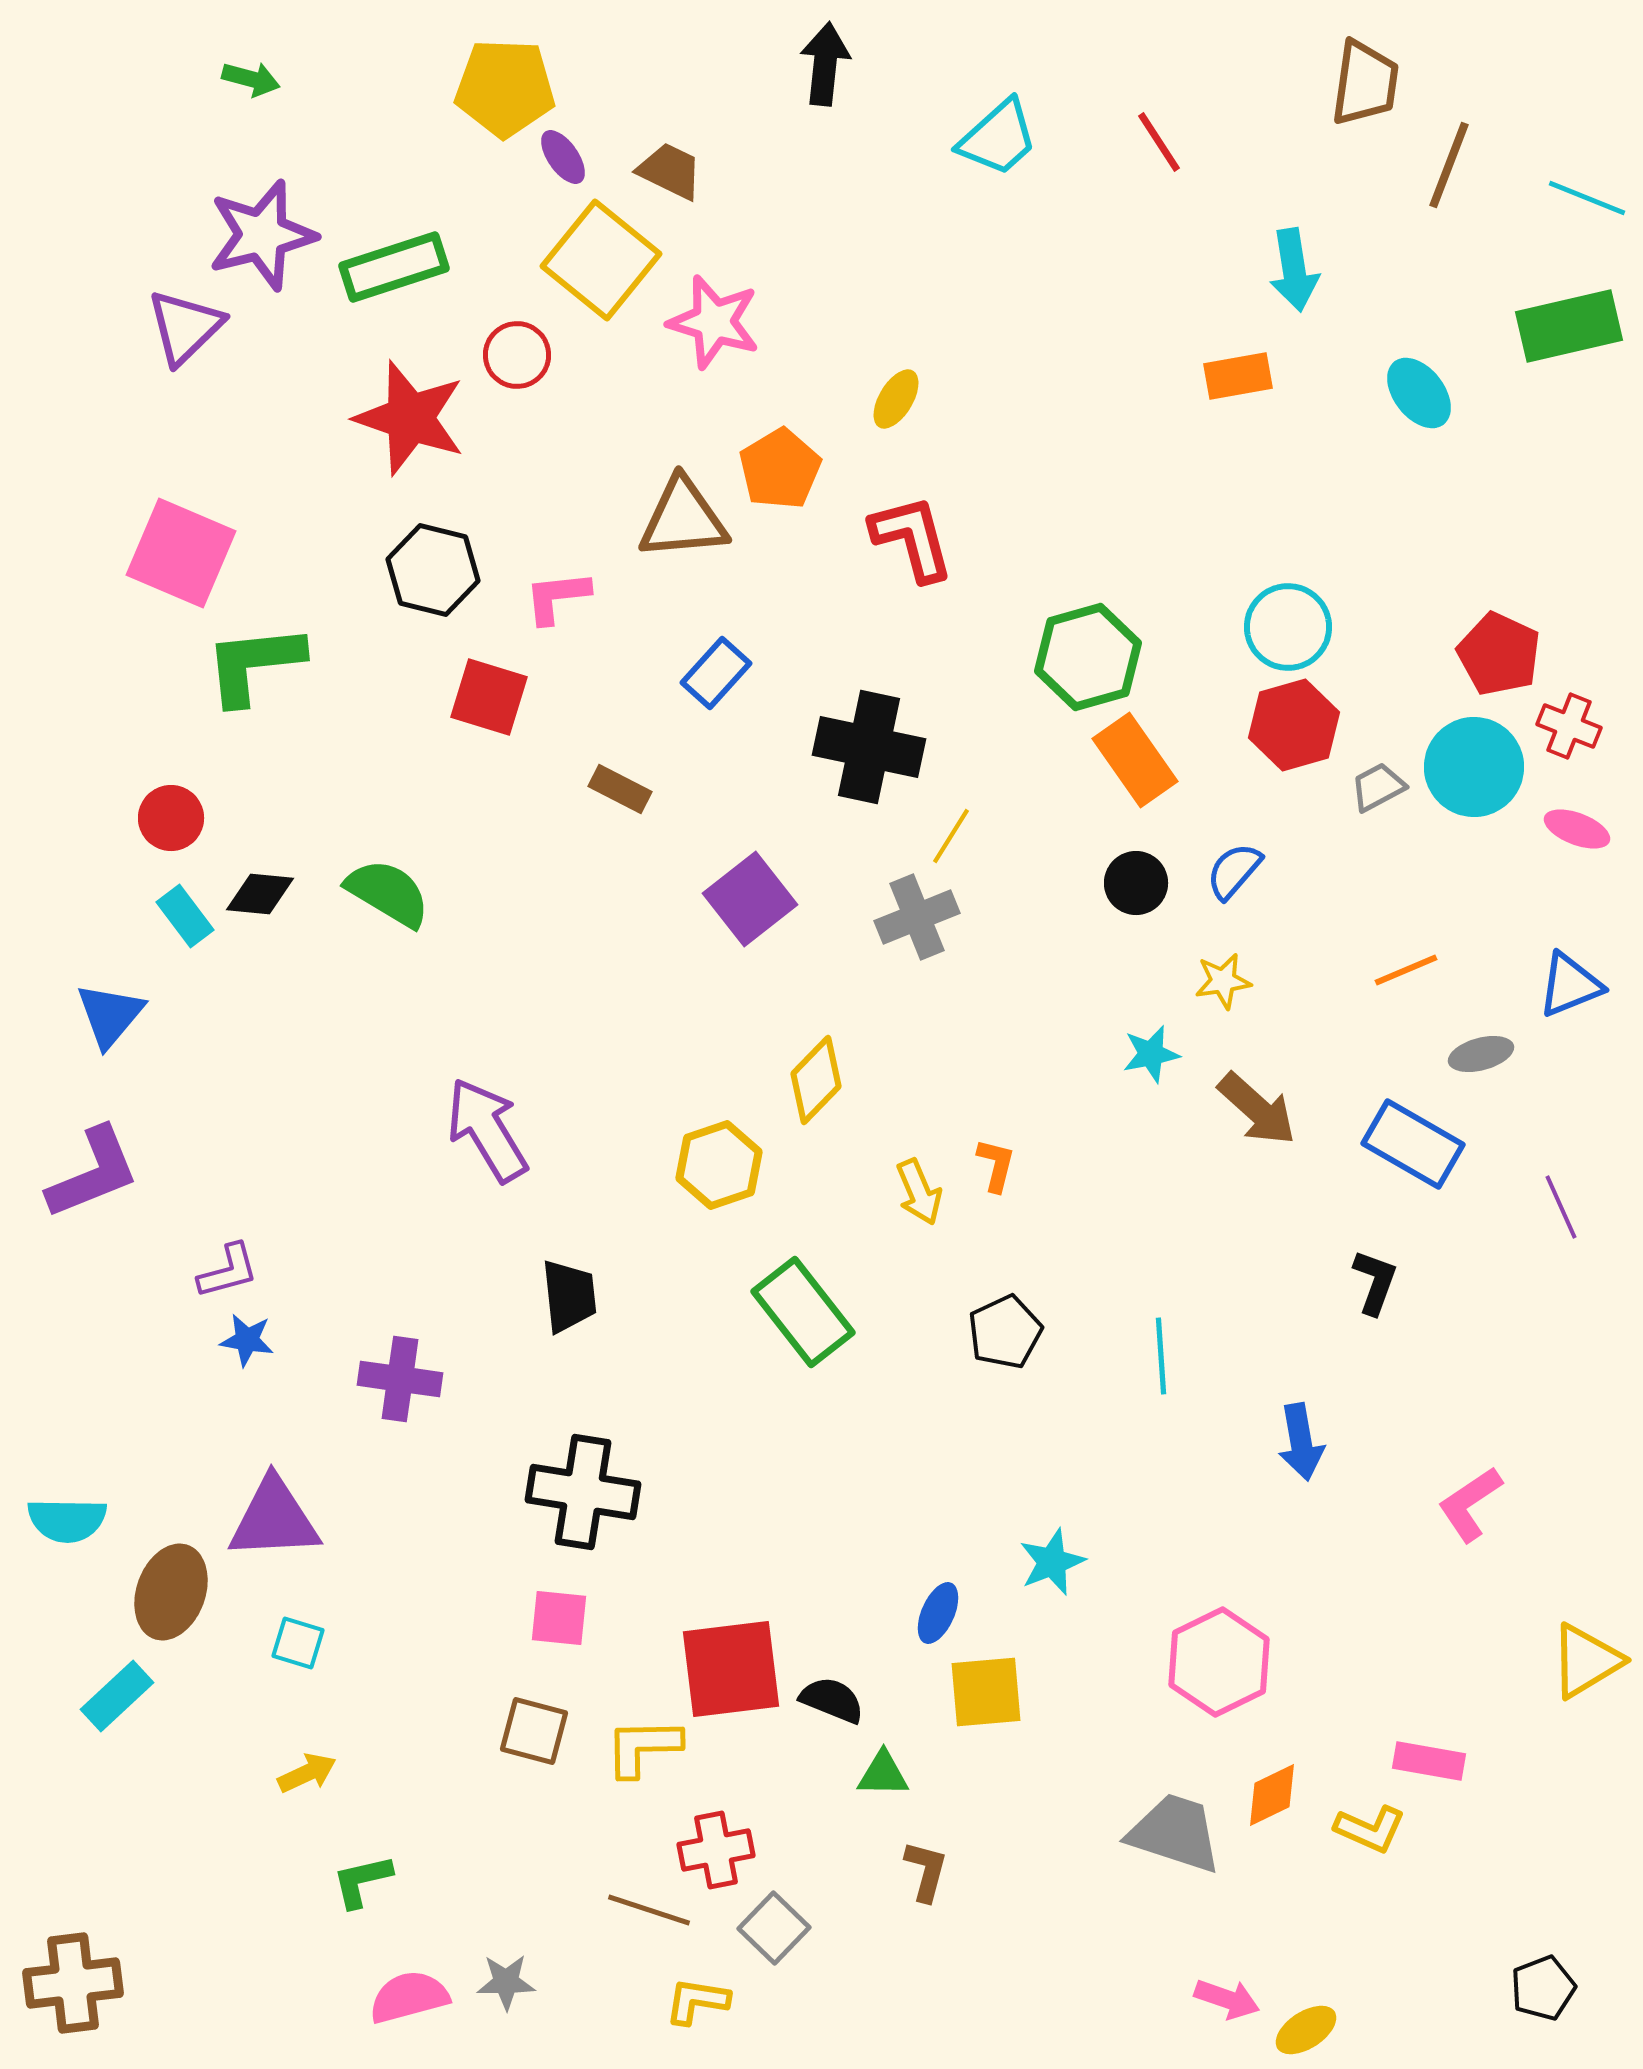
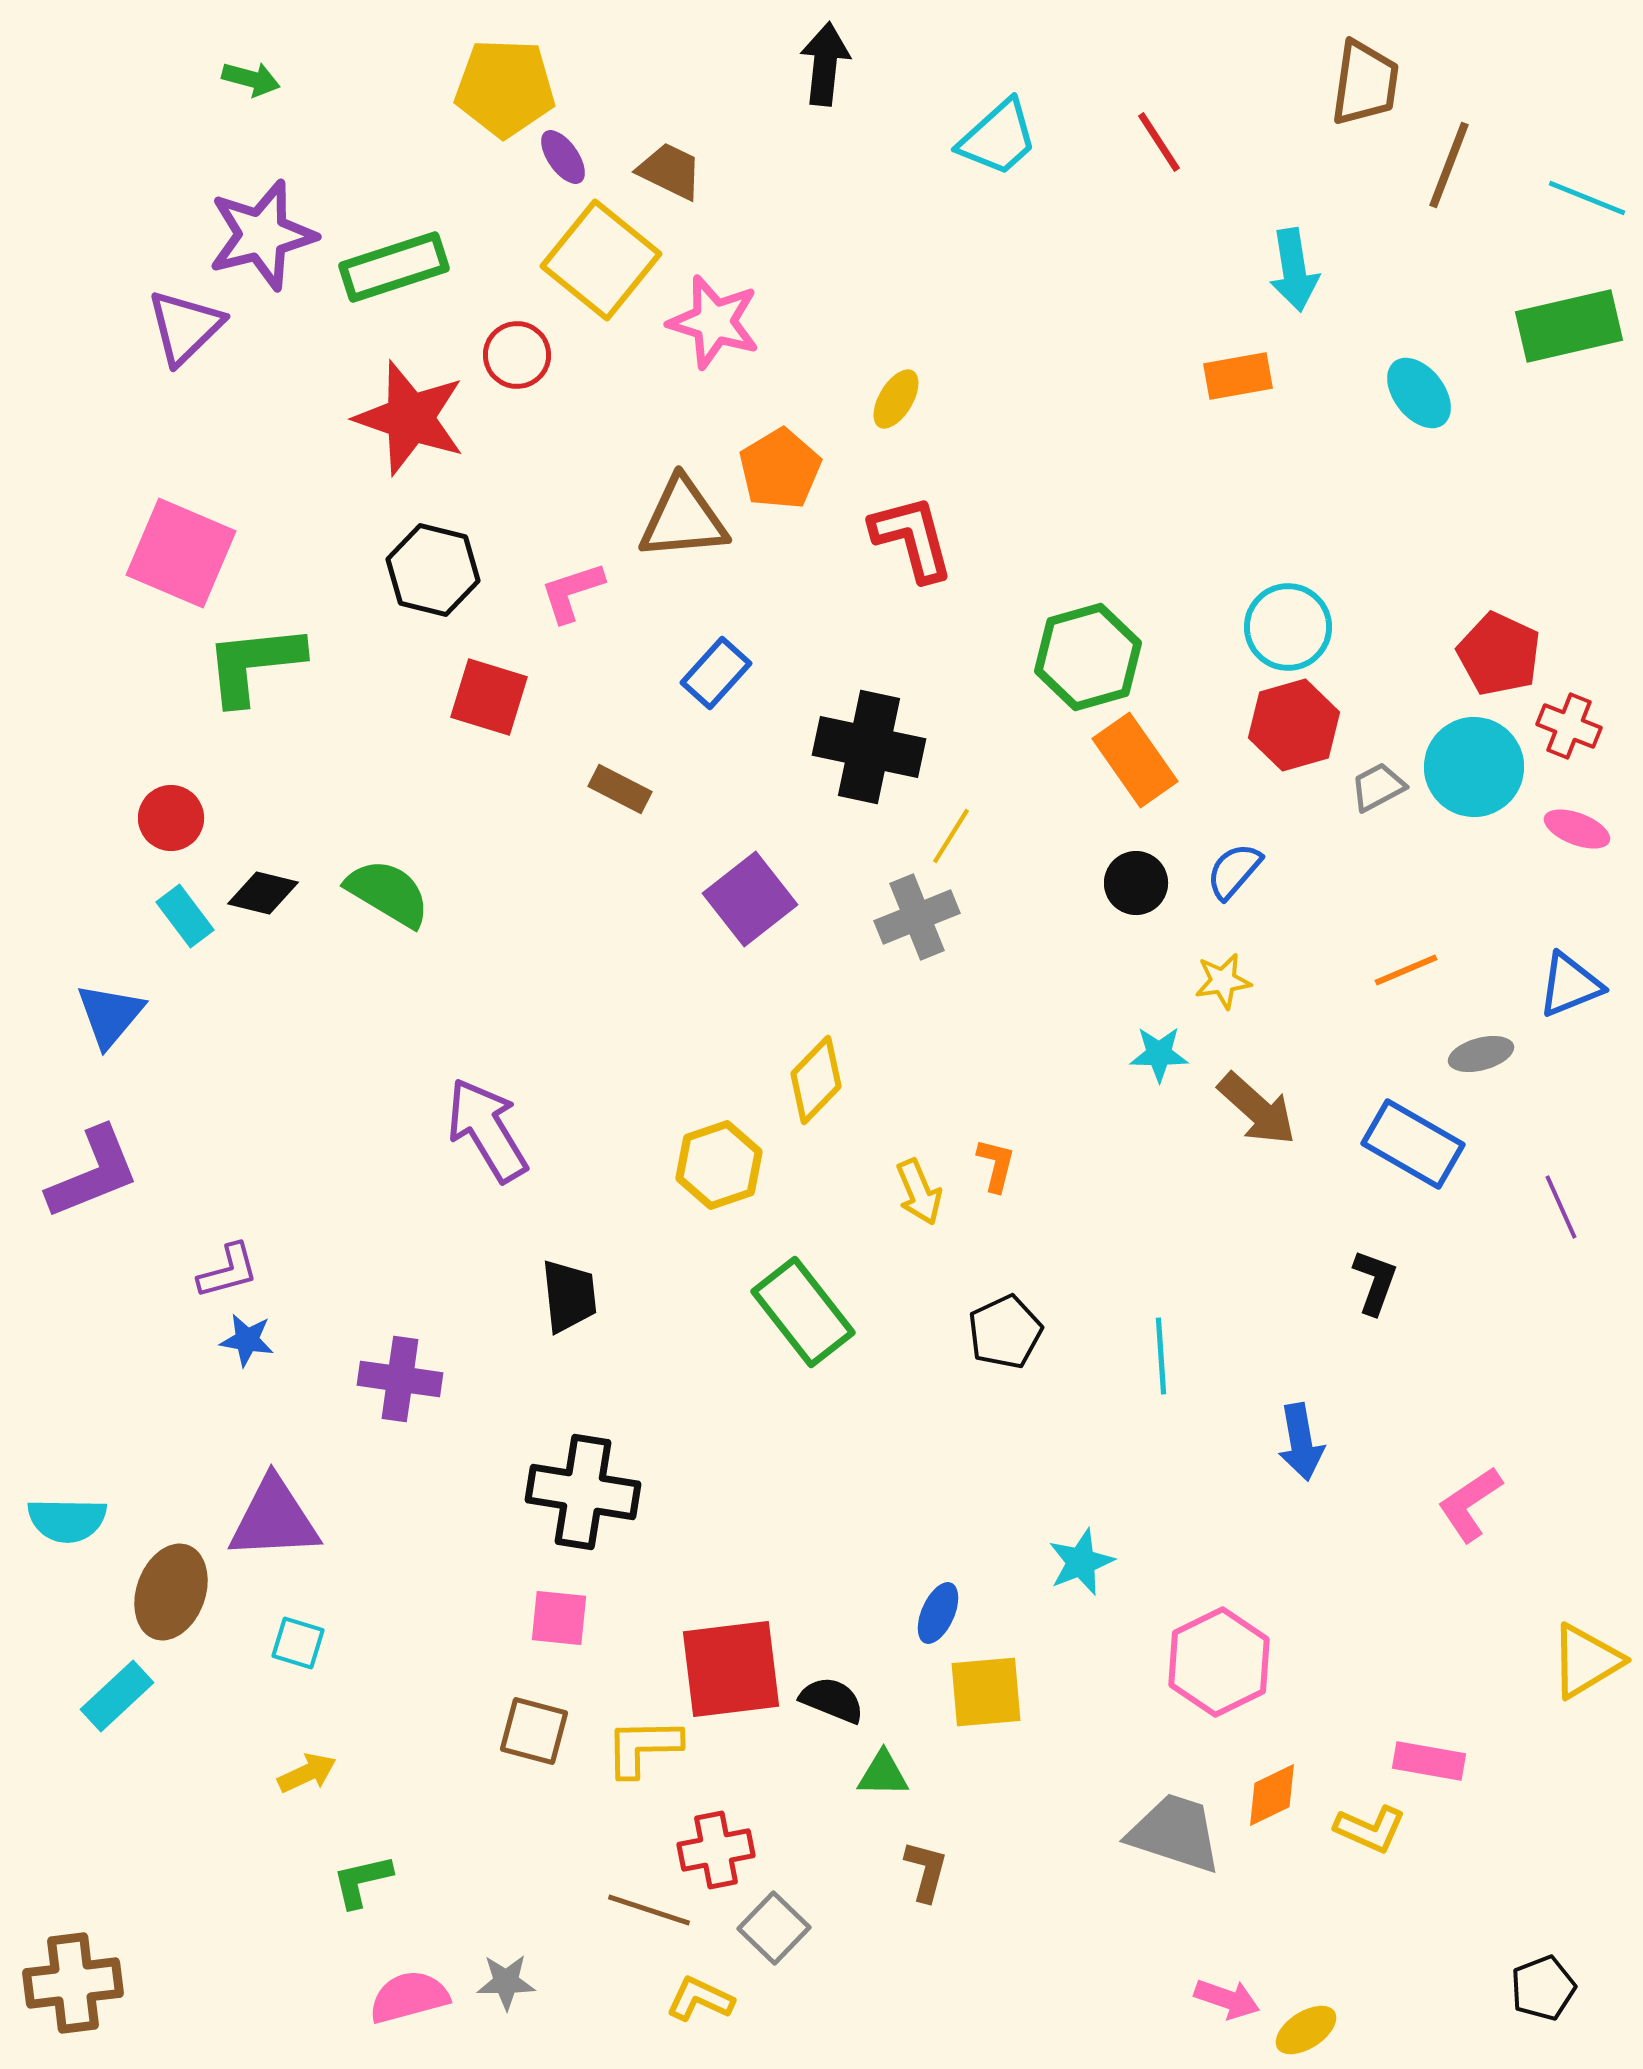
pink L-shape at (557, 597): moved 15 px right, 5 px up; rotated 12 degrees counterclockwise
black diamond at (260, 894): moved 3 px right, 1 px up; rotated 8 degrees clockwise
cyan star at (1151, 1054): moved 8 px right; rotated 12 degrees clockwise
cyan star at (1052, 1562): moved 29 px right
yellow L-shape at (697, 2001): moved 3 px right, 2 px up; rotated 16 degrees clockwise
